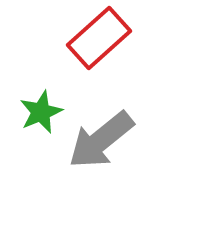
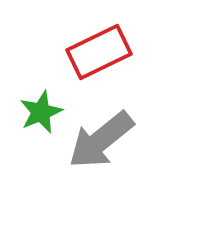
red rectangle: moved 14 px down; rotated 16 degrees clockwise
